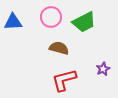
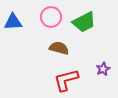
red L-shape: moved 2 px right
